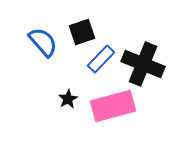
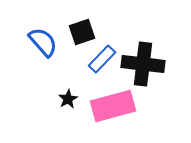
blue rectangle: moved 1 px right
black cross: rotated 15 degrees counterclockwise
